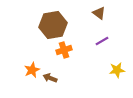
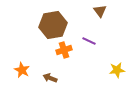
brown triangle: moved 1 px right, 2 px up; rotated 16 degrees clockwise
purple line: moved 13 px left; rotated 56 degrees clockwise
orange star: moved 10 px left; rotated 21 degrees counterclockwise
